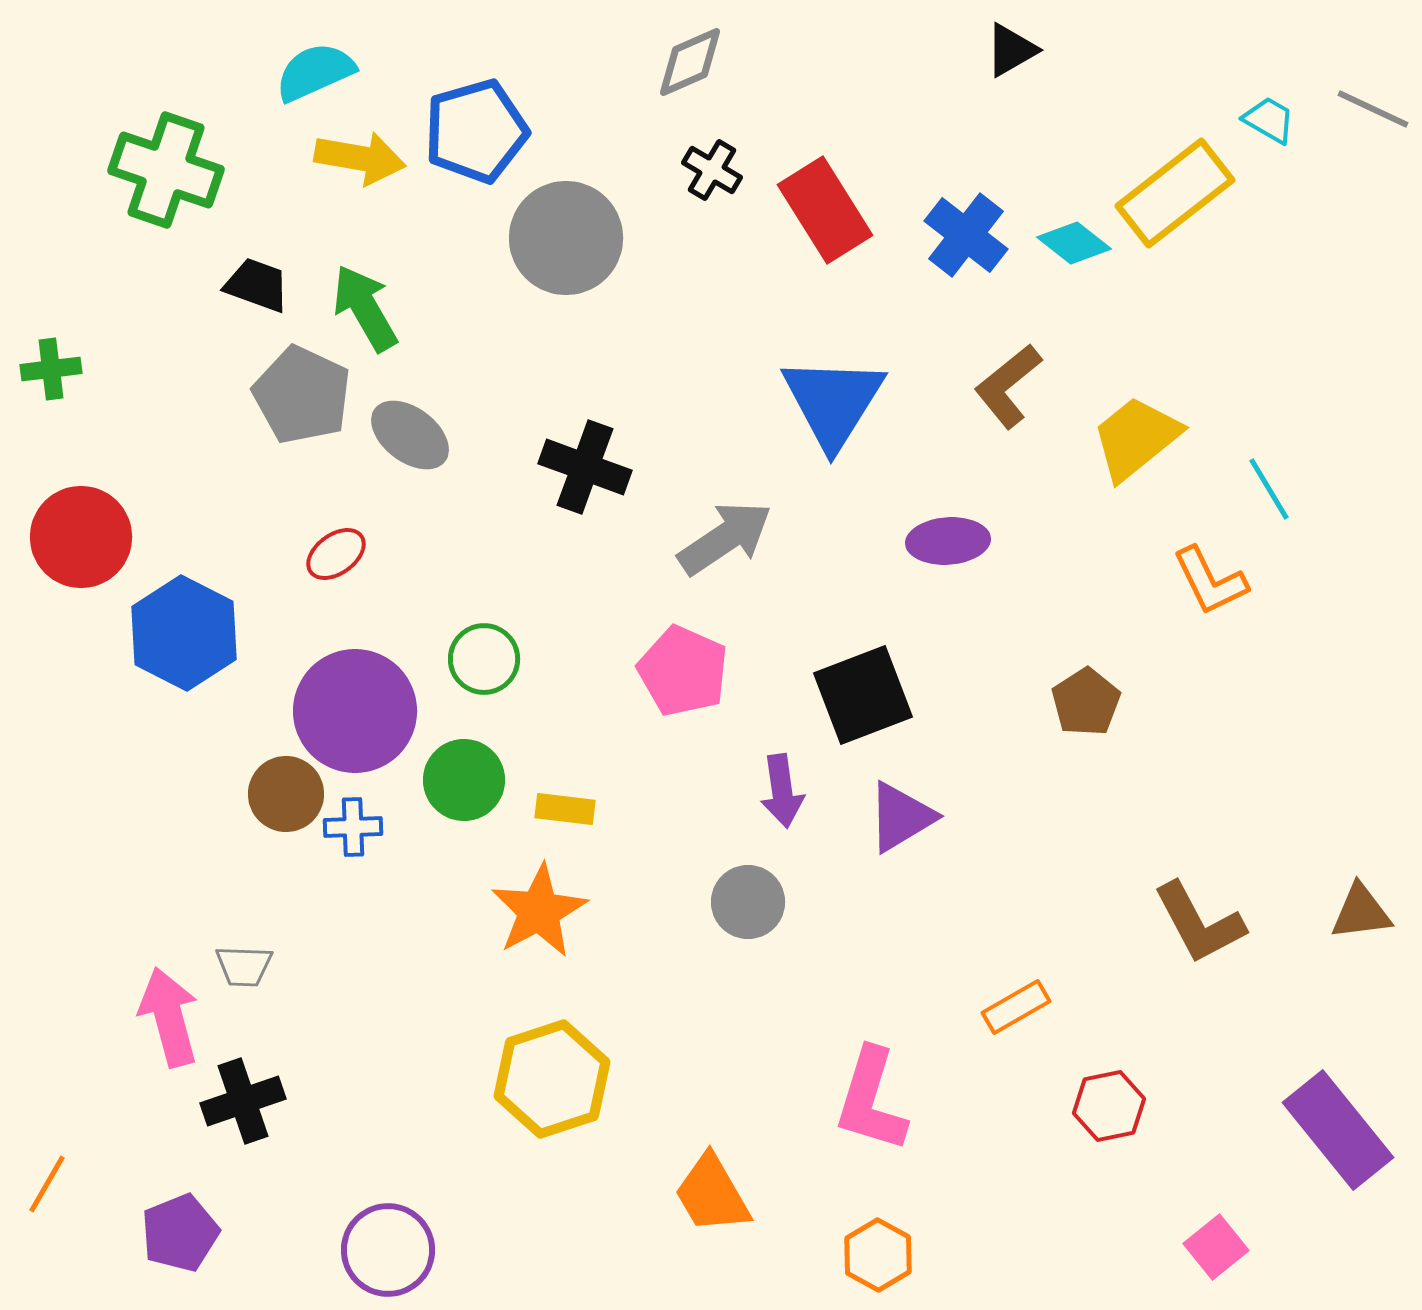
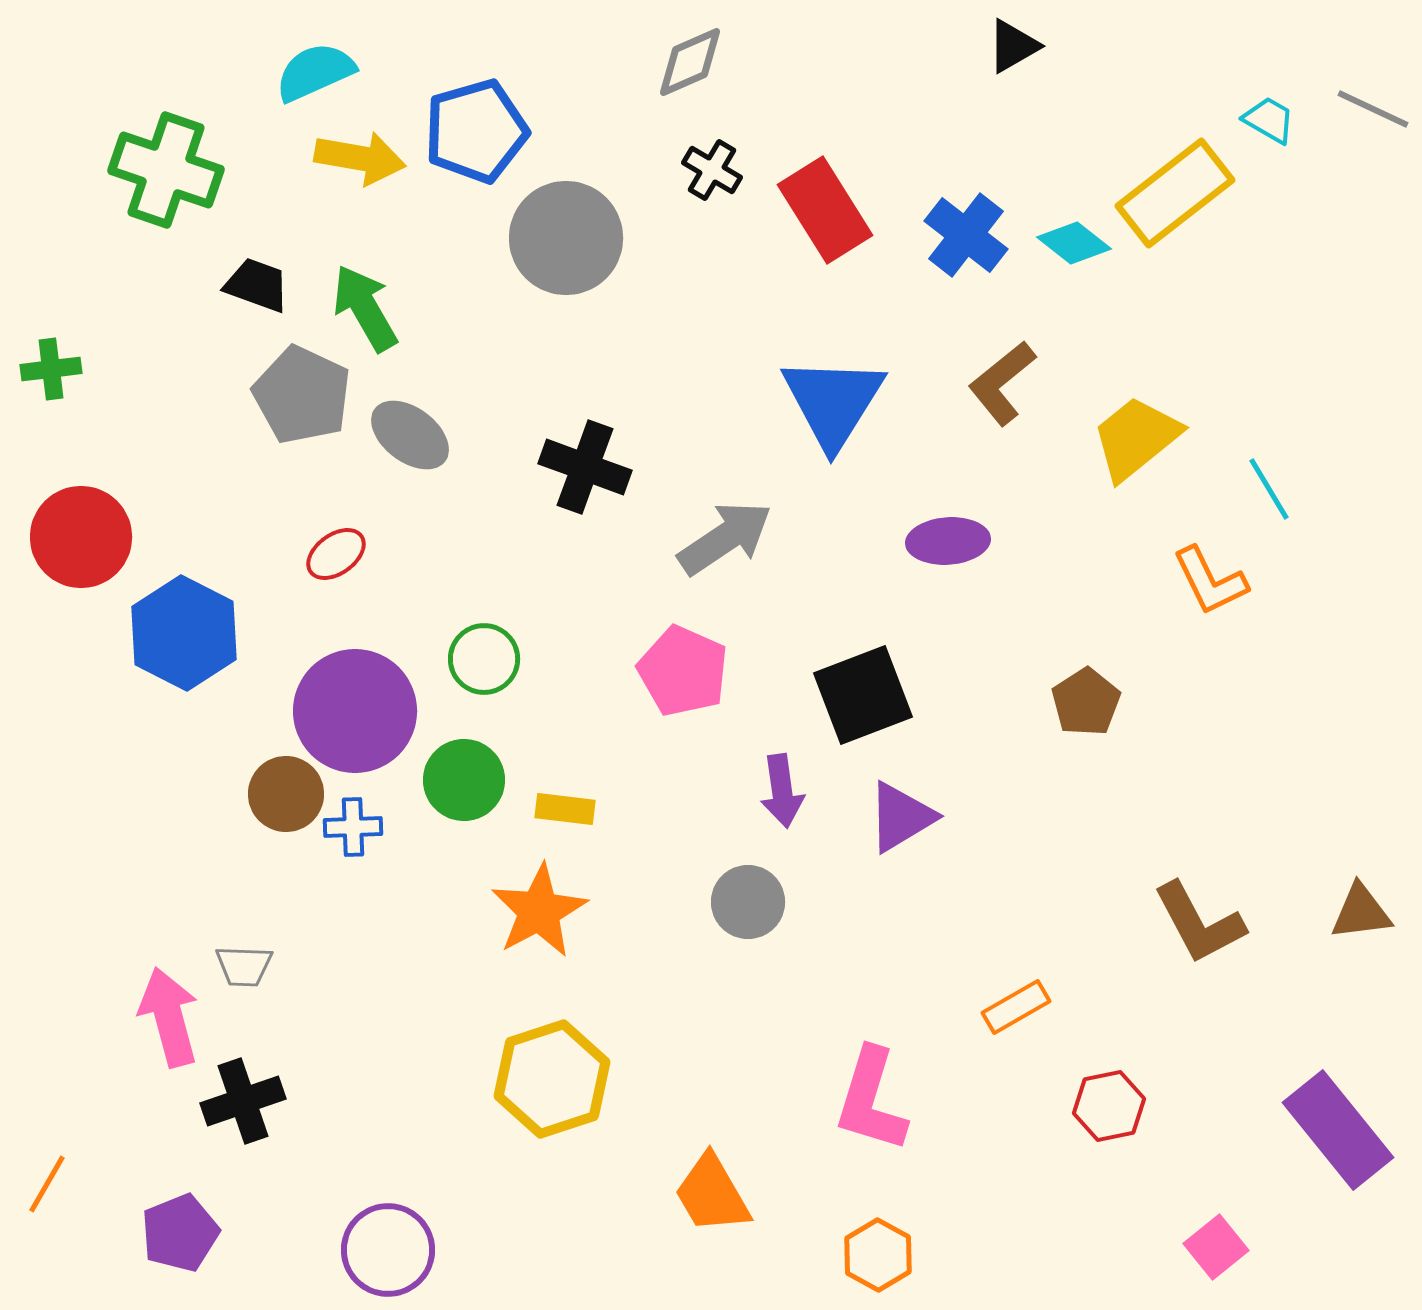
black triangle at (1011, 50): moved 2 px right, 4 px up
brown L-shape at (1008, 386): moved 6 px left, 3 px up
